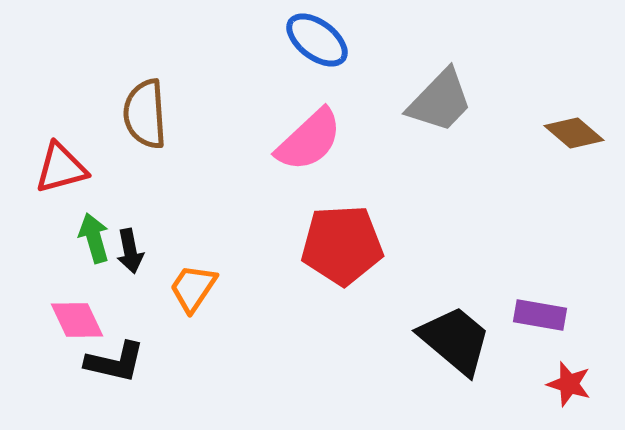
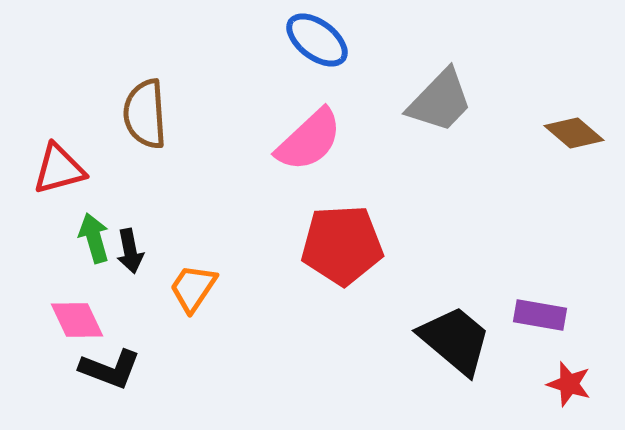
red triangle: moved 2 px left, 1 px down
black L-shape: moved 5 px left, 7 px down; rotated 8 degrees clockwise
